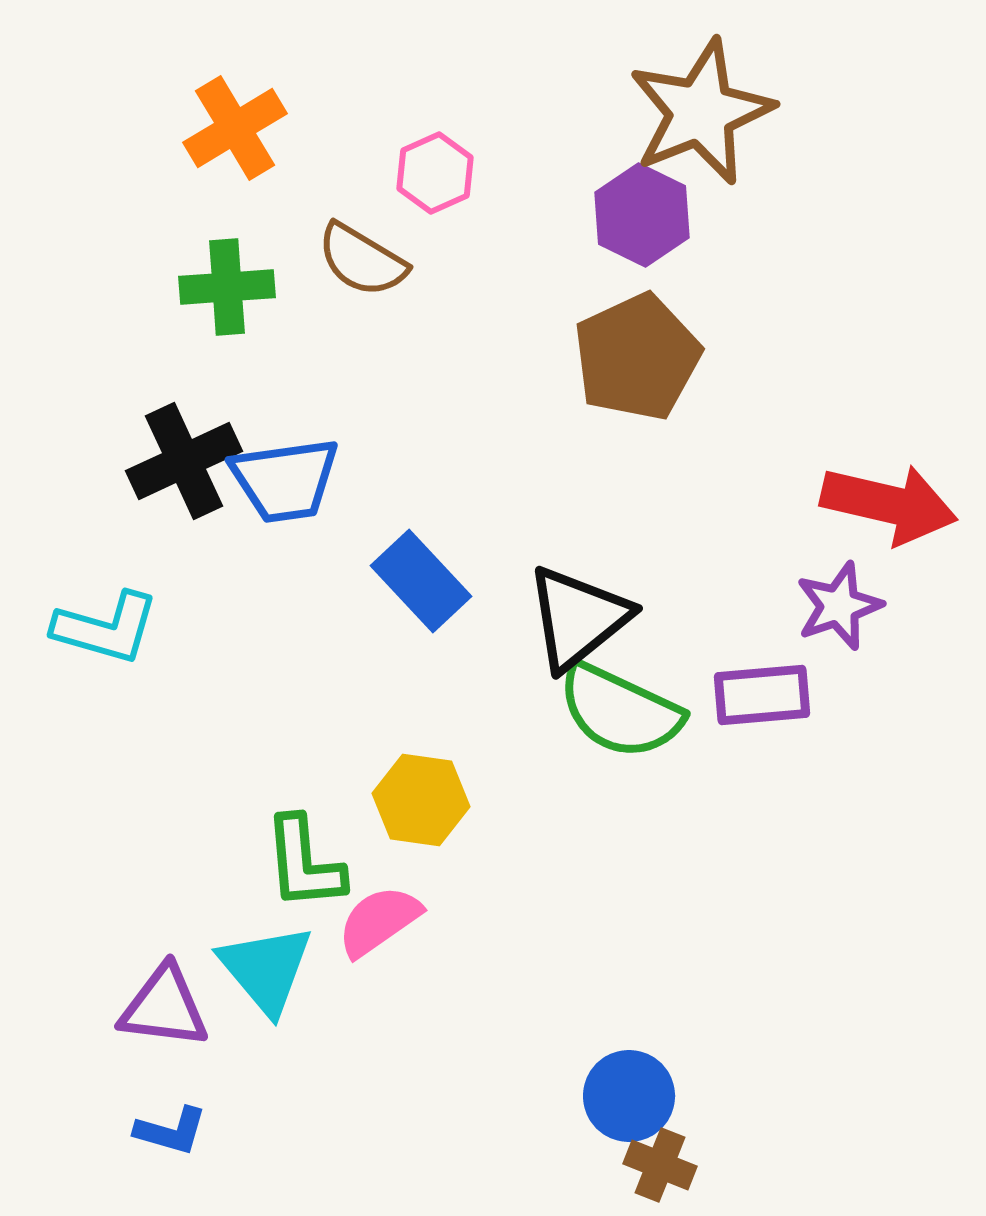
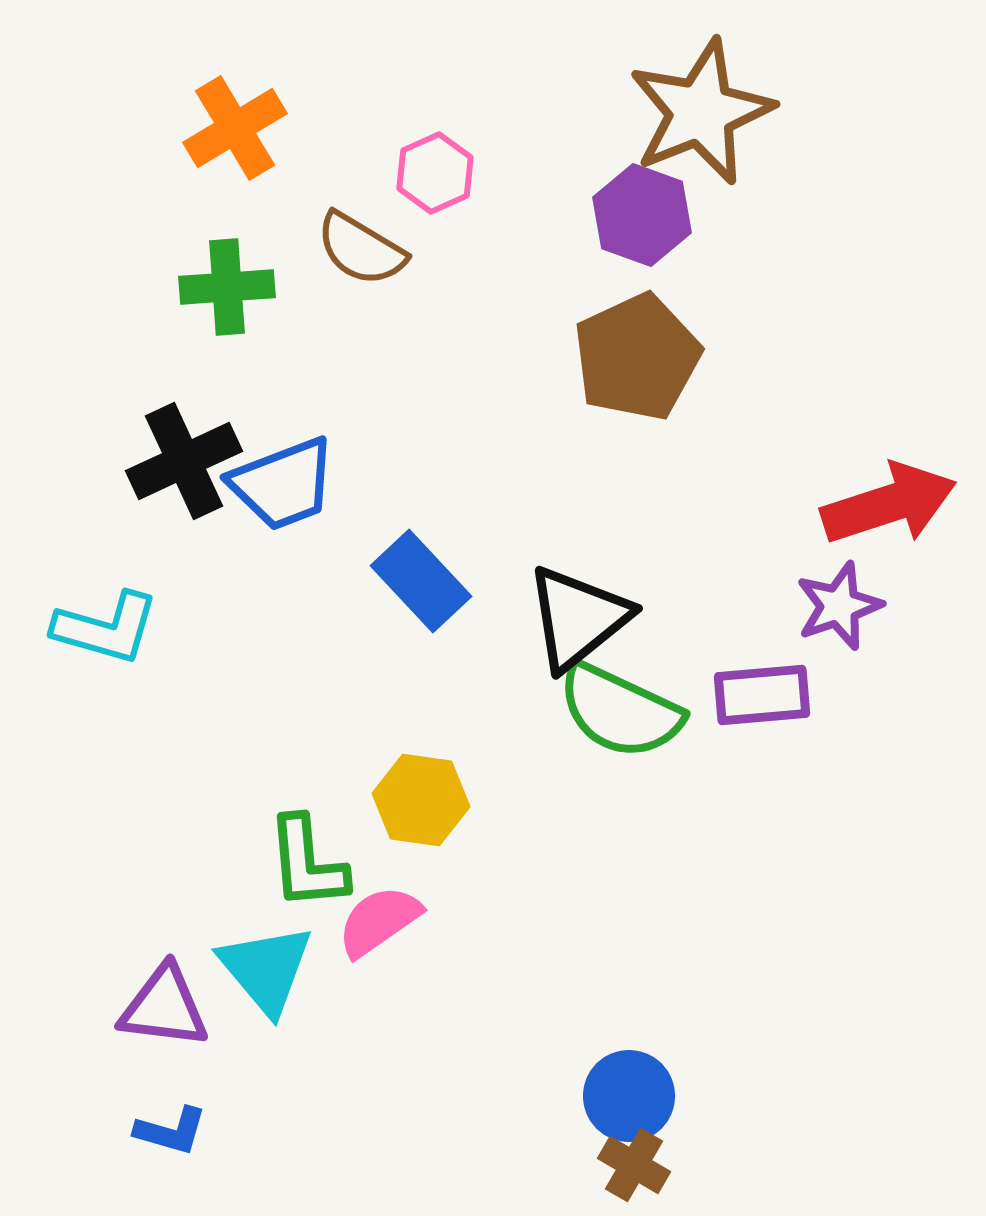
purple hexagon: rotated 6 degrees counterclockwise
brown semicircle: moved 1 px left, 11 px up
blue trapezoid: moved 2 px left, 4 px down; rotated 13 degrees counterclockwise
red arrow: rotated 31 degrees counterclockwise
green L-shape: moved 3 px right
brown cross: moved 26 px left; rotated 8 degrees clockwise
